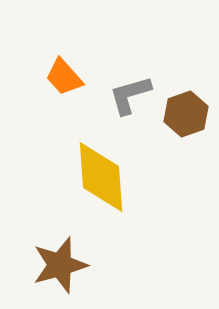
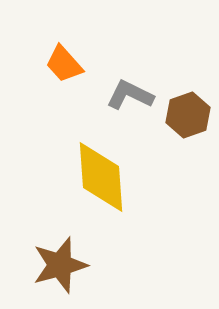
orange trapezoid: moved 13 px up
gray L-shape: rotated 42 degrees clockwise
brown hexagon: moved 2 px right, 1 px down
